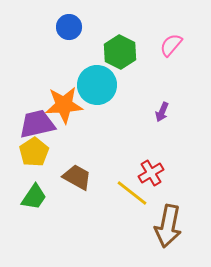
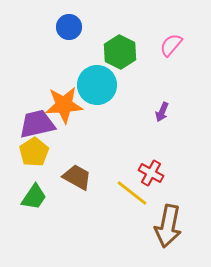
red cross: rotated 30 degrees counterclockwise
